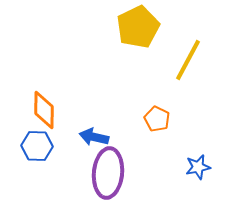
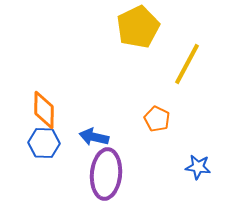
yellow line: moved 1 px left, 4 px down
blue hexagon: moved 7 px right, 3 px up
blue star: rotated 20 degrees clockwise
purple ellipse: moved 2 px left, 1 px down
